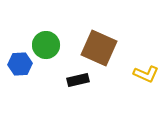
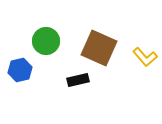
green circle: moved 4 px up
blue hexagon: moved 6 px down; rotated 10 degrees counterclockwise
yellow L-shape: moved 1 px left, 17 px up; rotated 25 degrees clockwise
